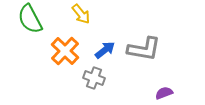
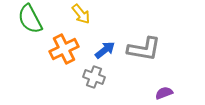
orange cross: moved 1 px left, 2 px up; rotated 20 degrees clockwise
gray cross: moved 1 px up
